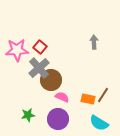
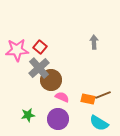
brown line: rotated 35 degrees clockwise
